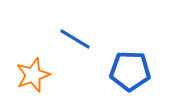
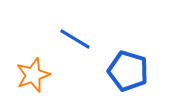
blue pentagon: moved 2 px left; rotated 15 degrees clockwise
